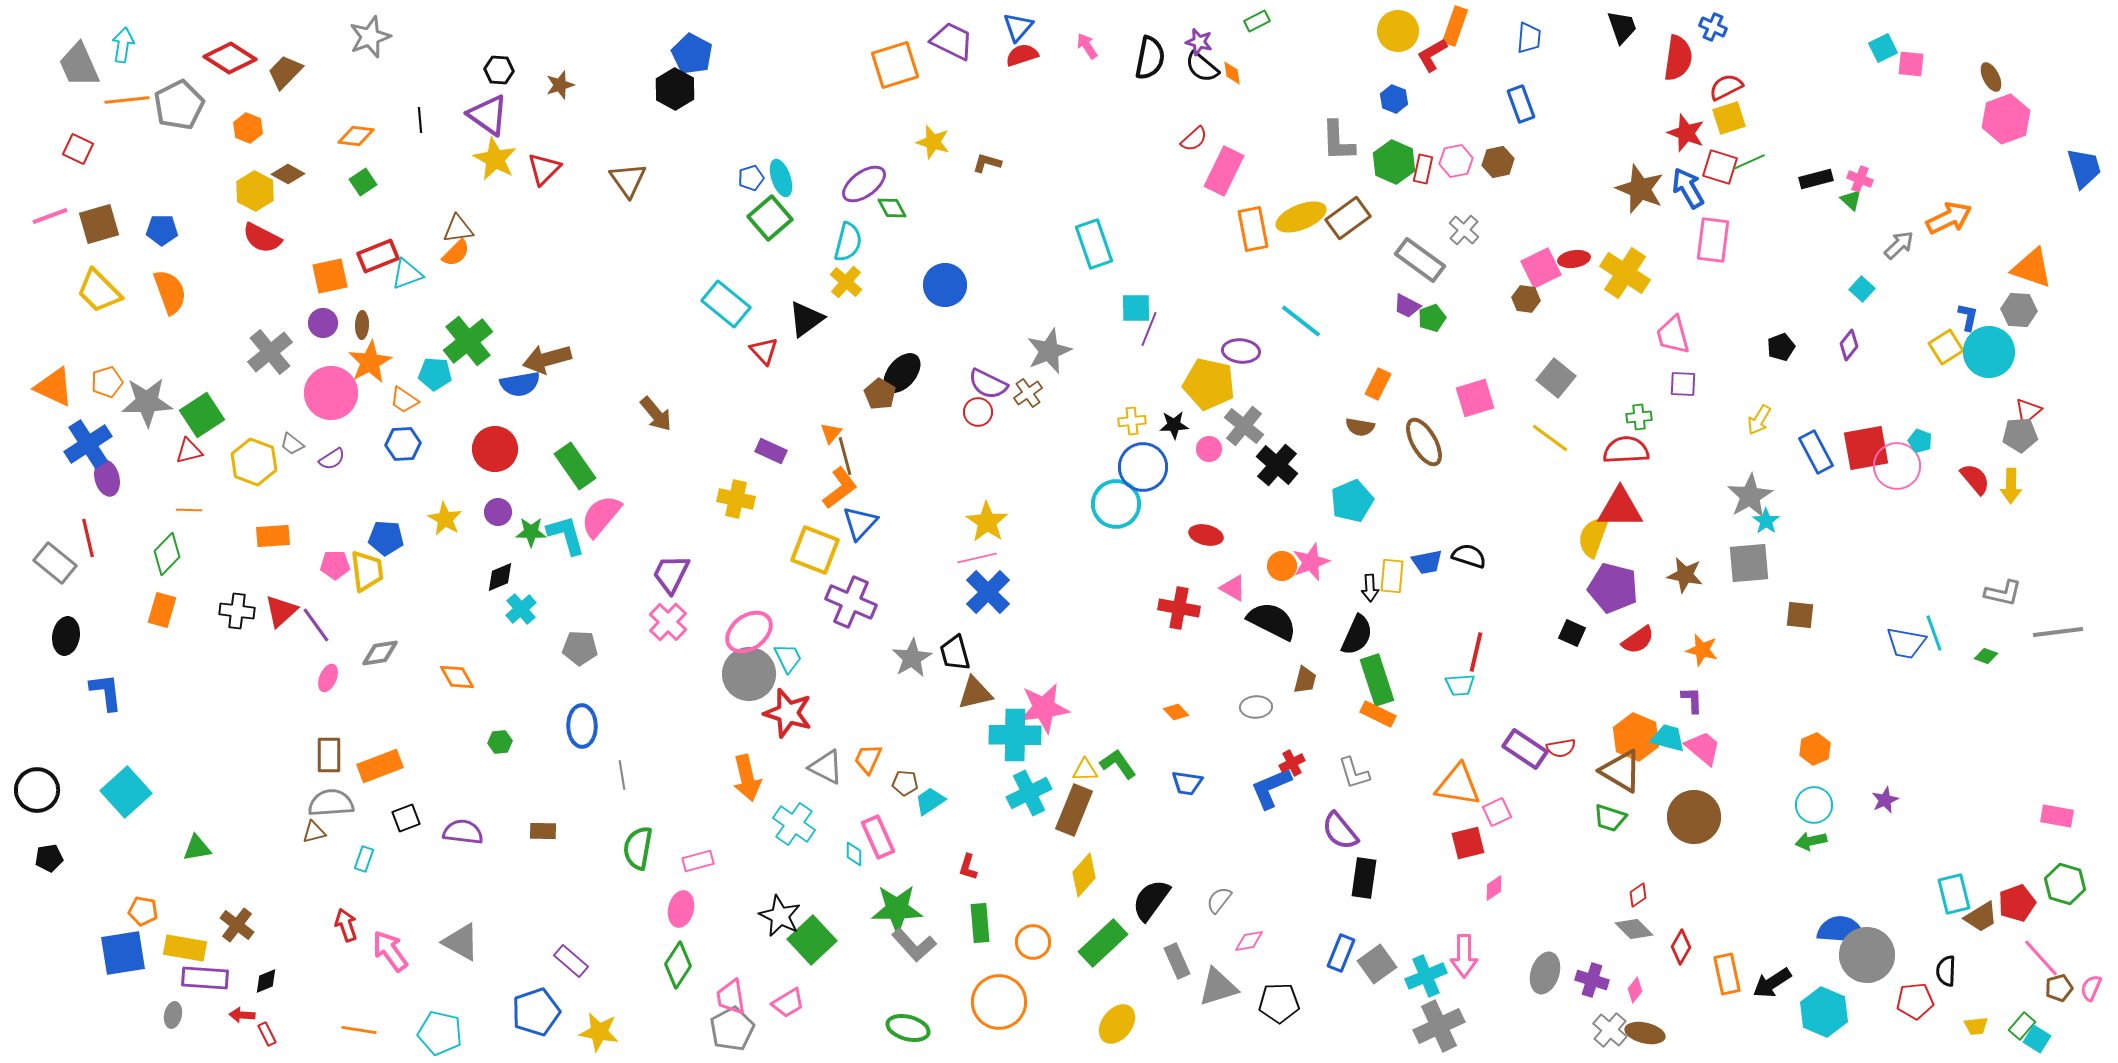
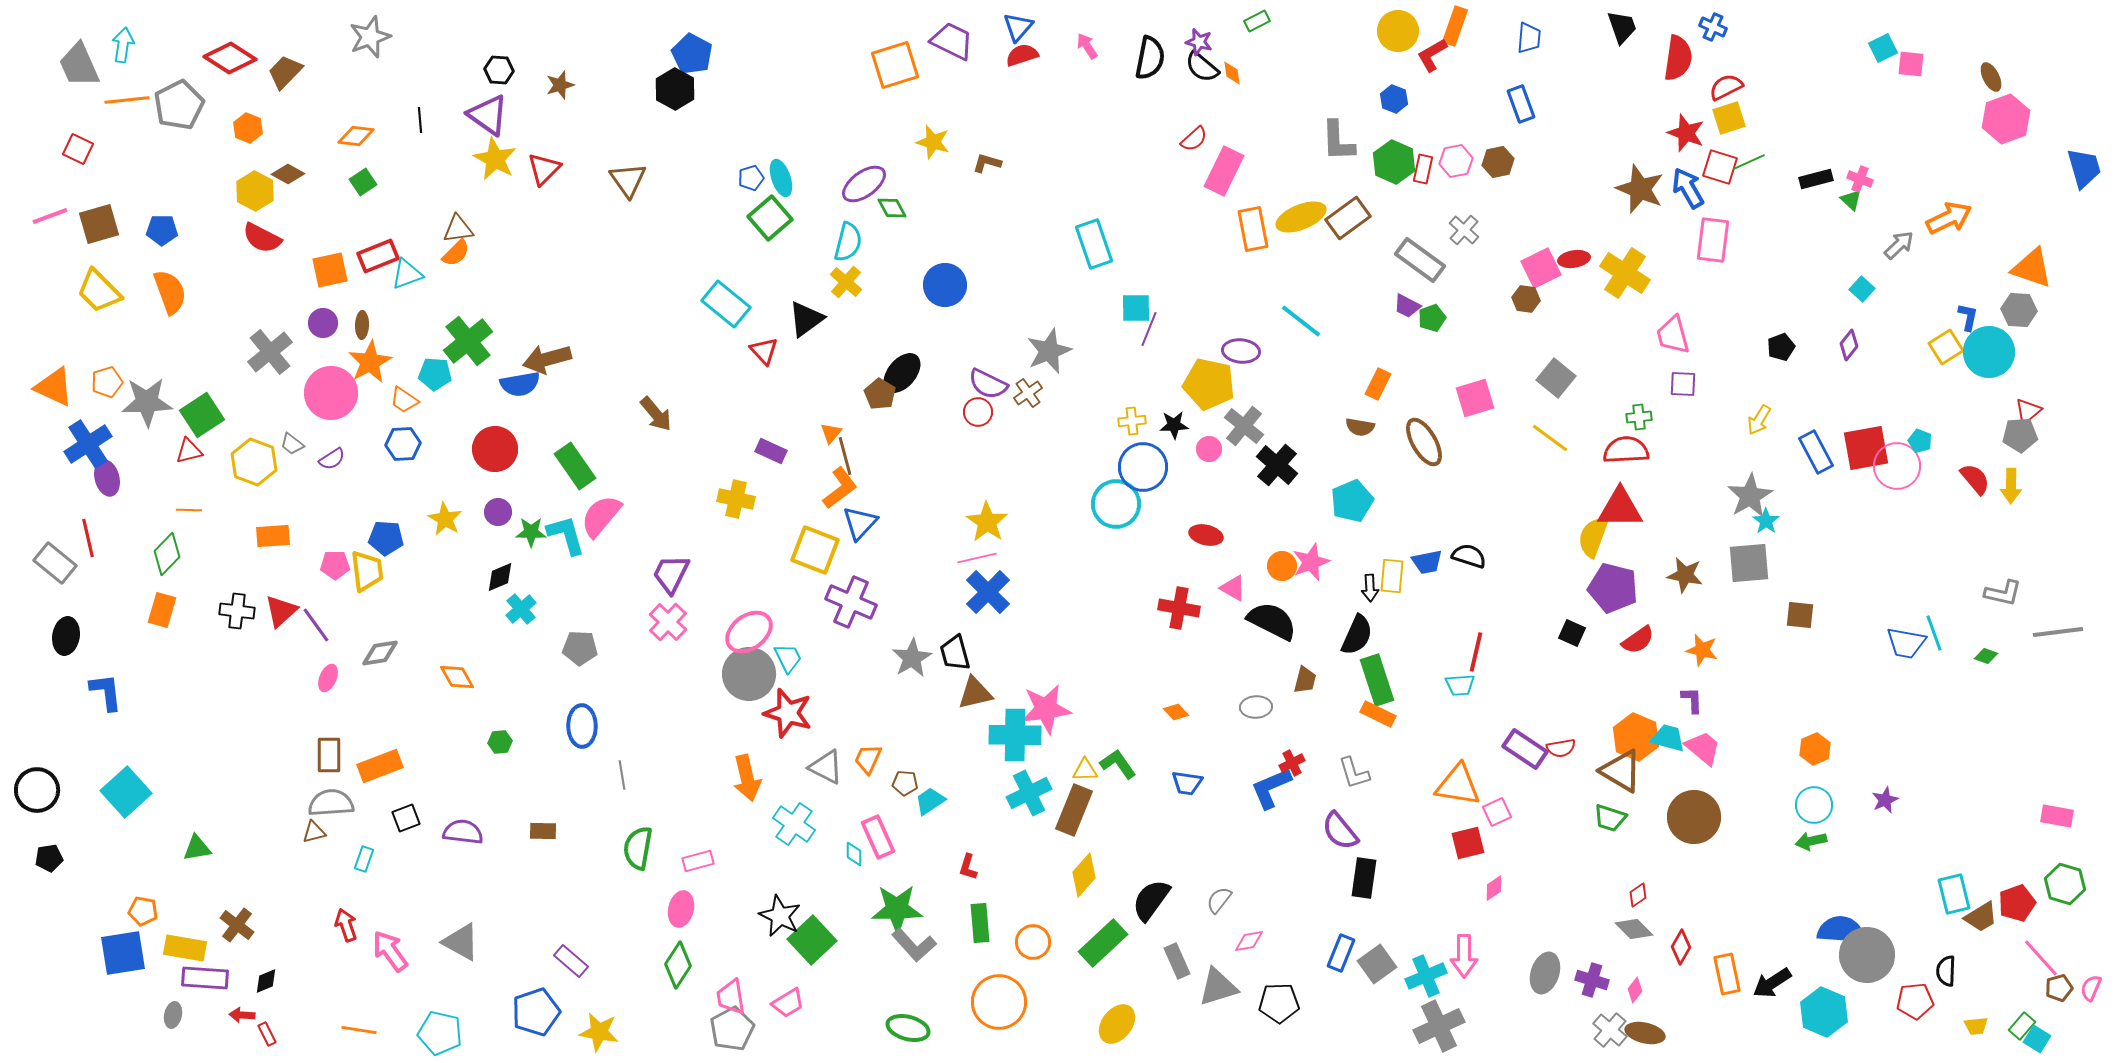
orange square at (330, 276): moved 6 px up
pink star at (1044, 708): moved 2 px right, 1 px down
